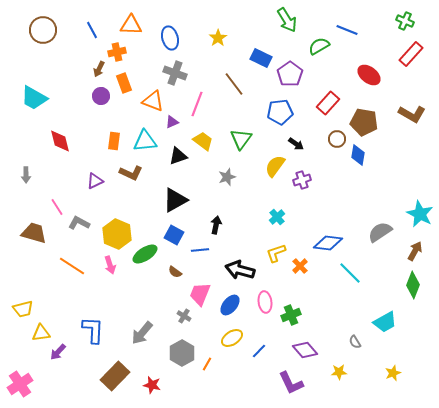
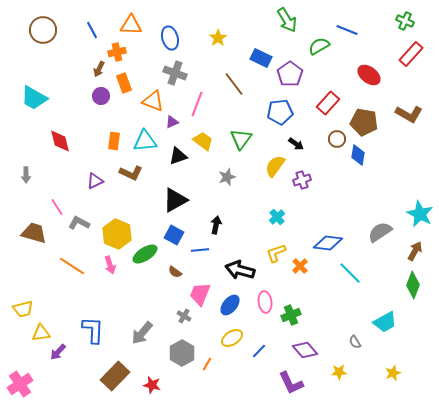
brown L-shape at (412, 114): moved 3 px left
